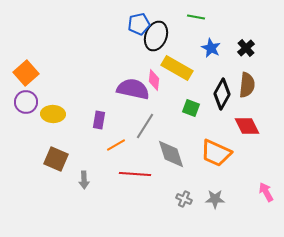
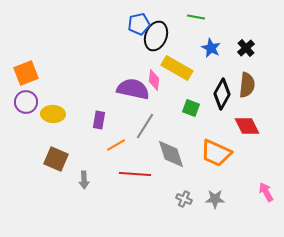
orange square: rotated 20 degrees clockwise
